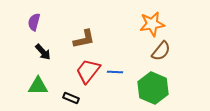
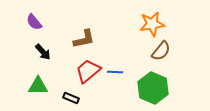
purple semicircle: rotated 54 degrees counterclockwise
red trapezoid: rotated 12 degrees clockwise
